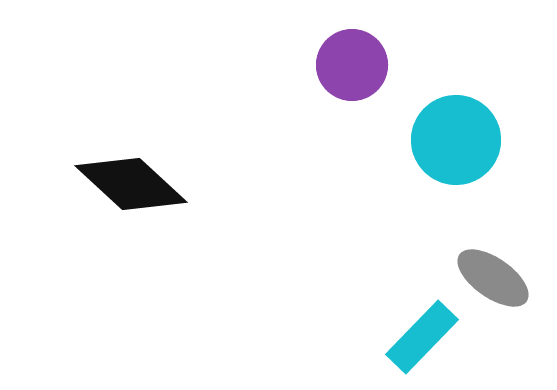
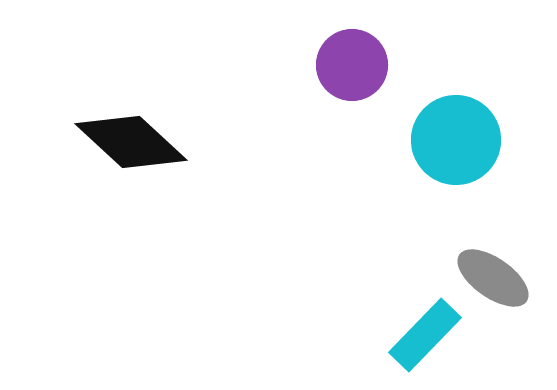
black diamond: moved 42 px up
cyan rectangle: moved 3 px right, 2 px up
